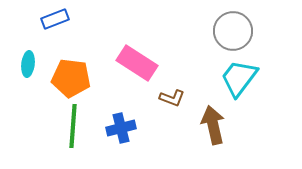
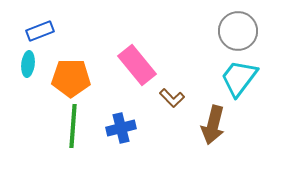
blue rectangle: moved 15 px left, 12 px down
gray circle: moved 5 px right
pink rectangle: moved 2 px down; rotated 18 degrees clockwise
orange pentagon: rotated 6 degrees counterclockwise
brown L-shape: rotated 25 degrees clockwise
brown arrow: rotated 153 degrees counterclockwise
